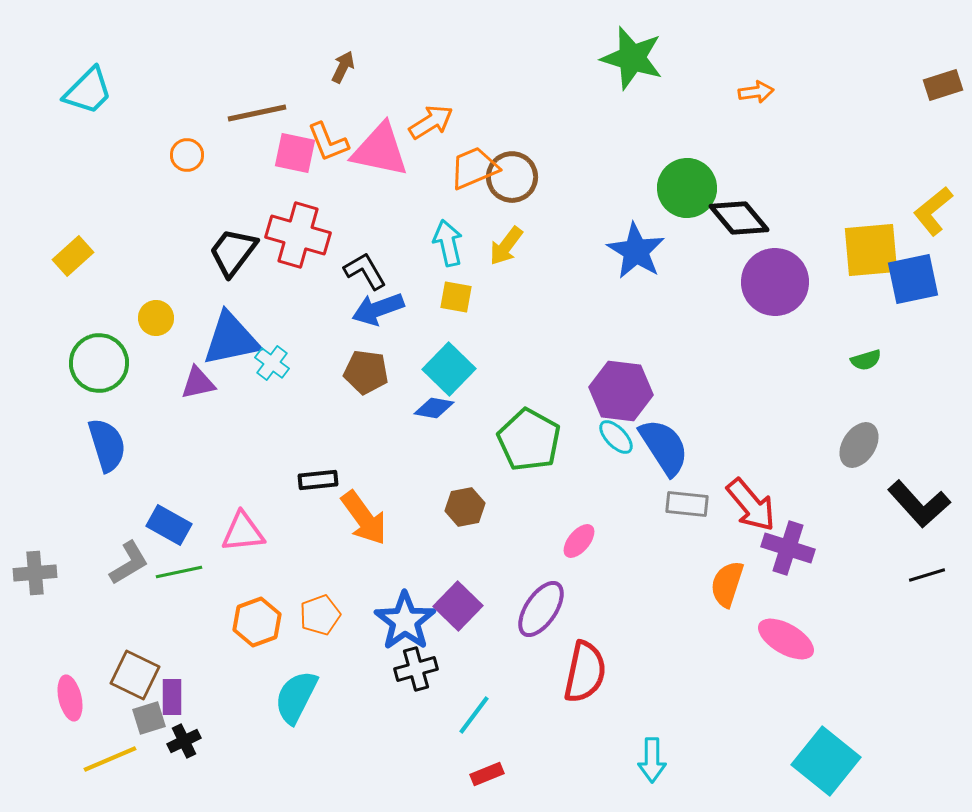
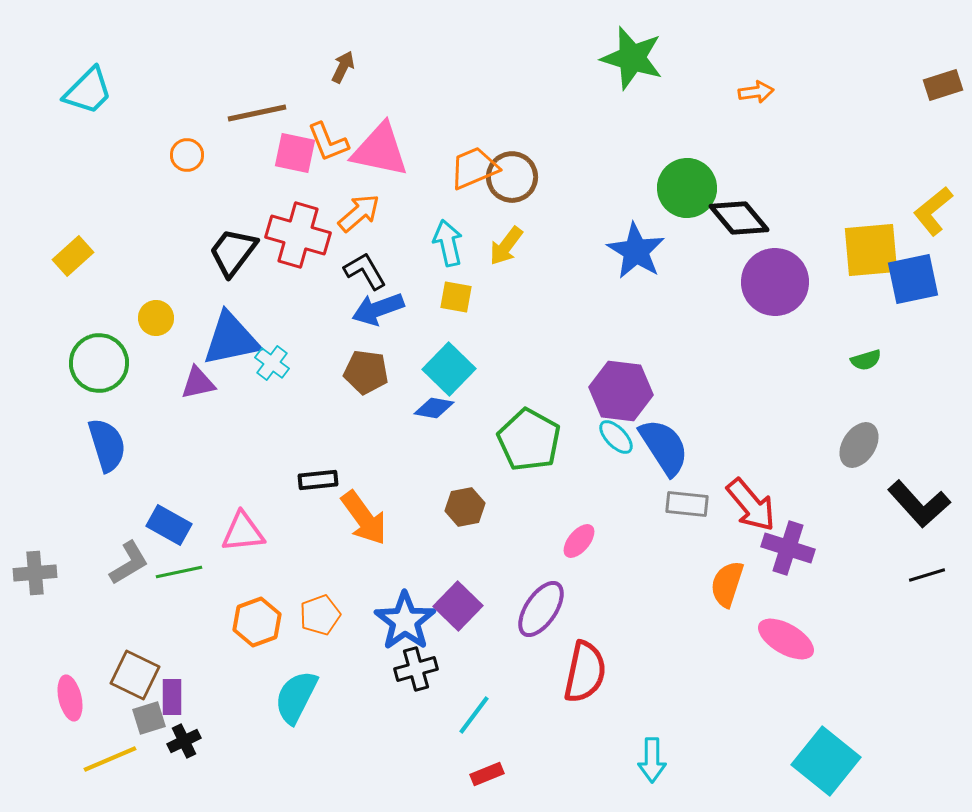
orange arrow at (431, 122): moved 72 px left, 91 px down; rotated 9 degrees counterclockwise
